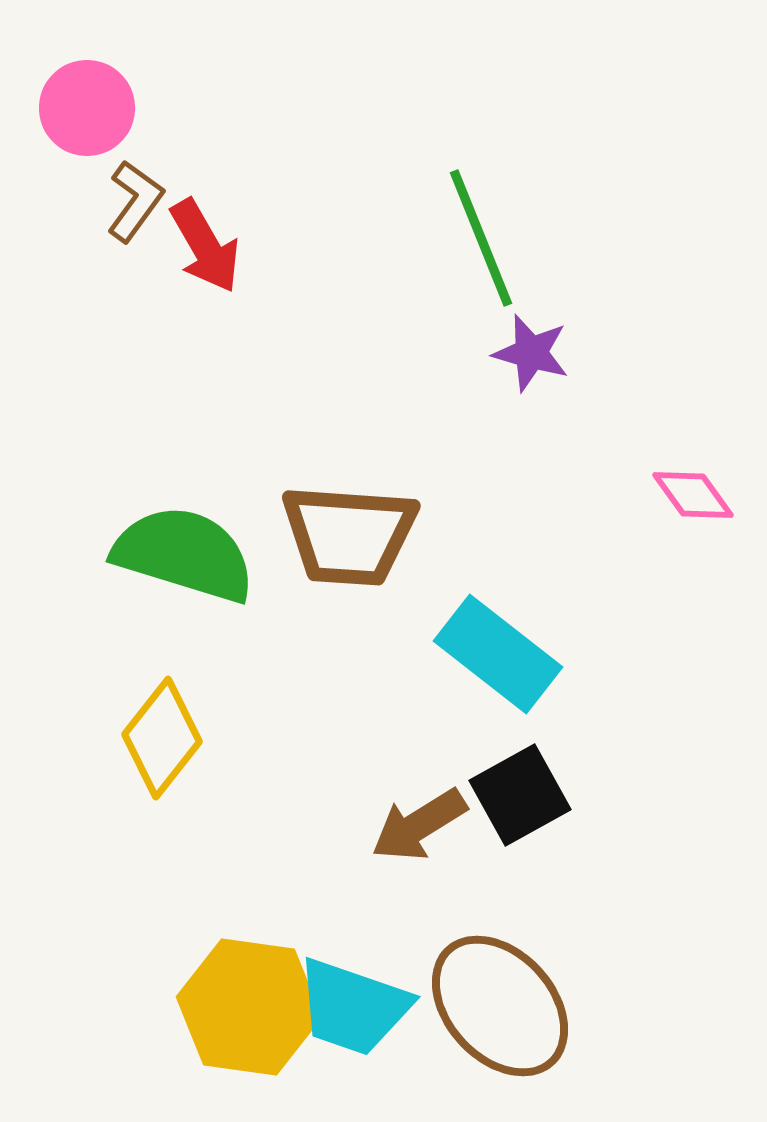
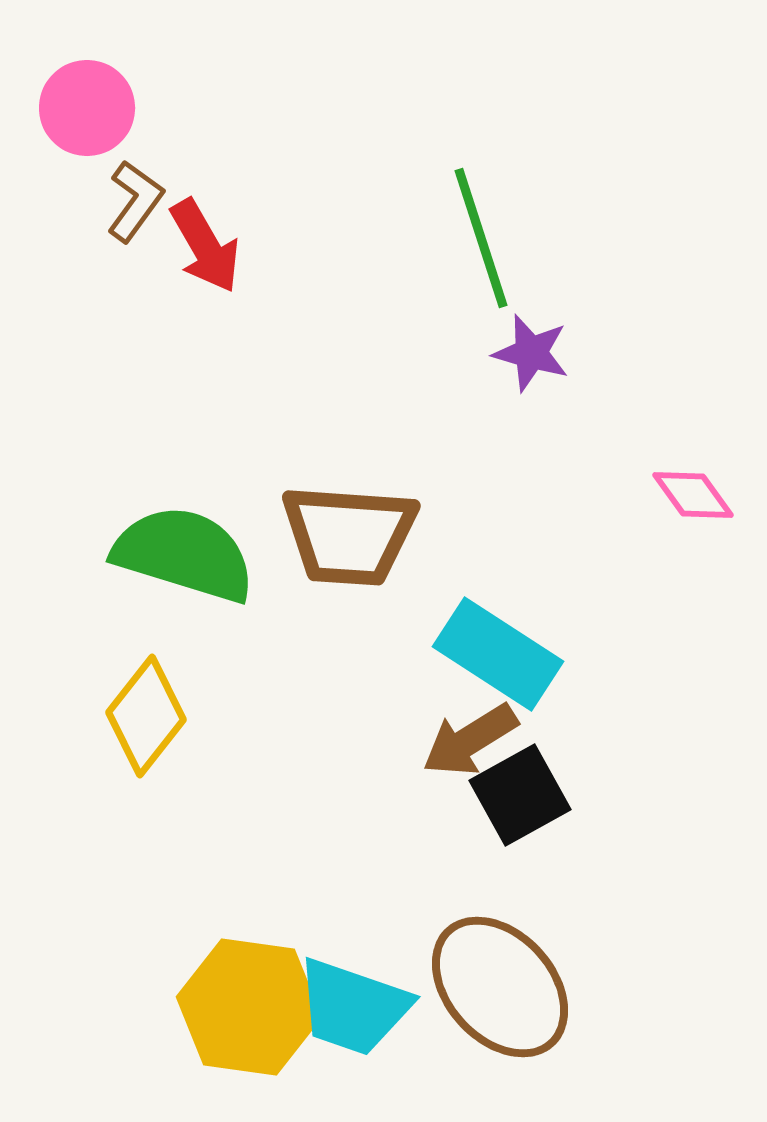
green line: rotated 4 degrees clockwise
cyan rectangle: rotated 5 degrees counterclockwise
yellow diamond: moved 16 px left, 22 px up
brown arrow: moved 51 px right, 85 px up
brown ellipse: moved 19 px up
